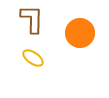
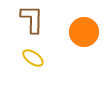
orange circle: moved 4 px right, 1 px up
